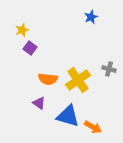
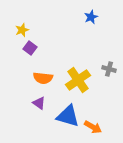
orange semicircle: moved 5 px left, 1 px up
